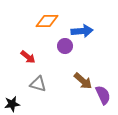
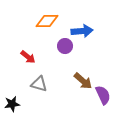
gray triangle: moved 1 px right
